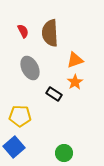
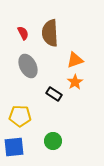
red semicircle: moved 2 px down
gray ellipse: moved 2 px left, 2 px up
blue square: rotated 35 degrees clockwise
green circle: moved 11 px left, 12 px up
